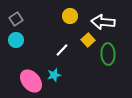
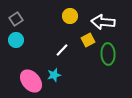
yellow square: rotated 16 degrees clockwise
